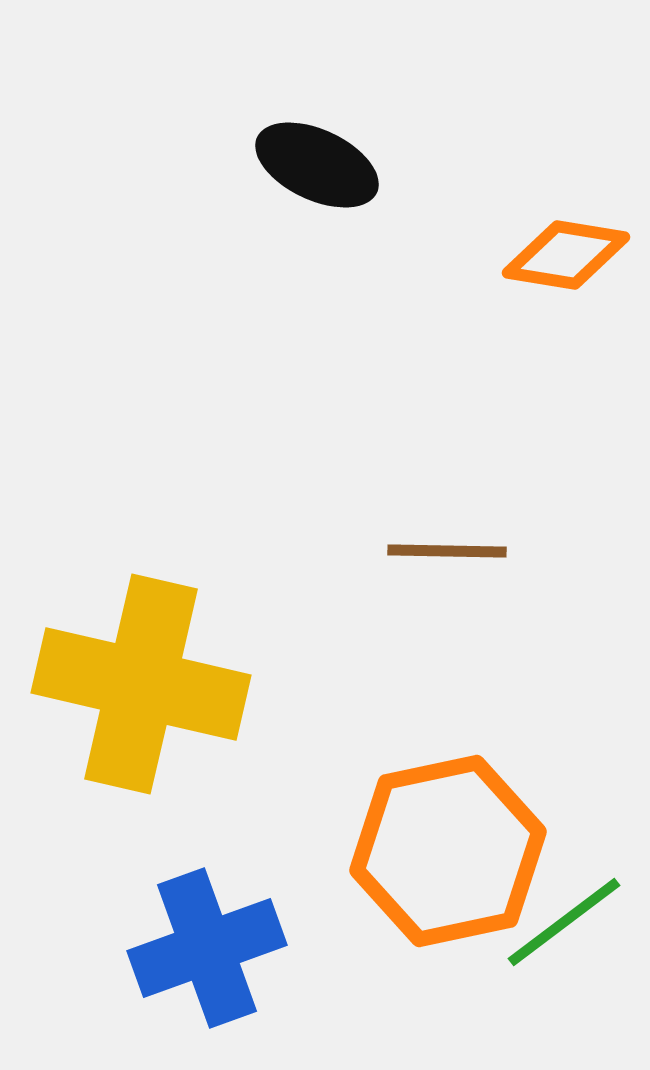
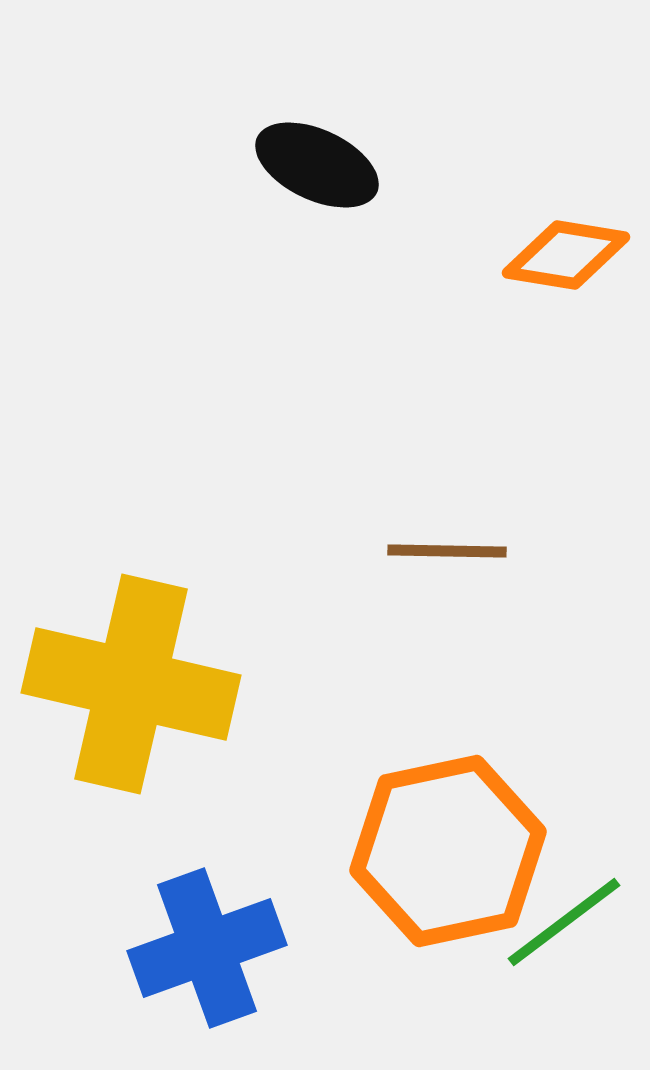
yellow cross: moved 10 px left
